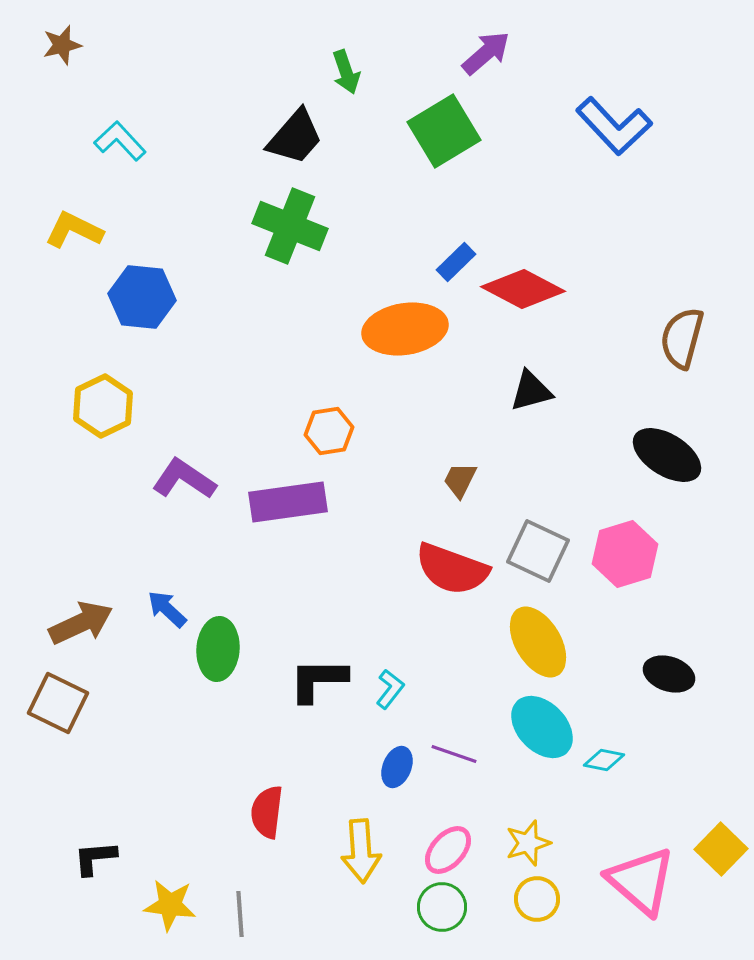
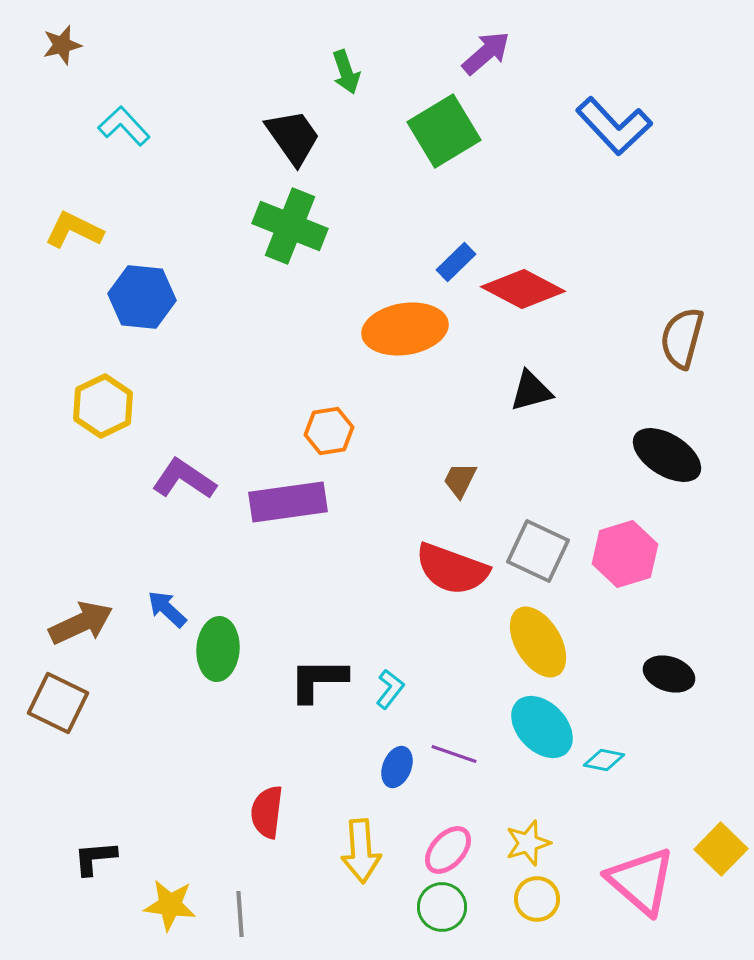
black trapezoid at (295, 137): moved 2 px left; rotated 76 degrees counterclockwise
cyan L-shape at (120, 141): moved 4 px right, 15 px up
